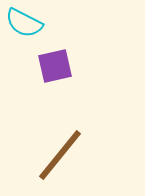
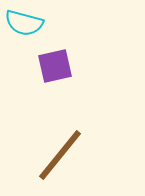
cyan semicircle: rotated 12 degrees counterclockwise
